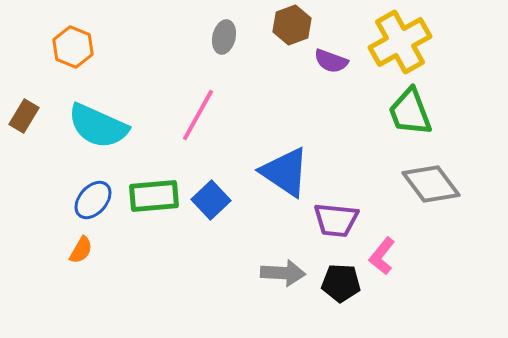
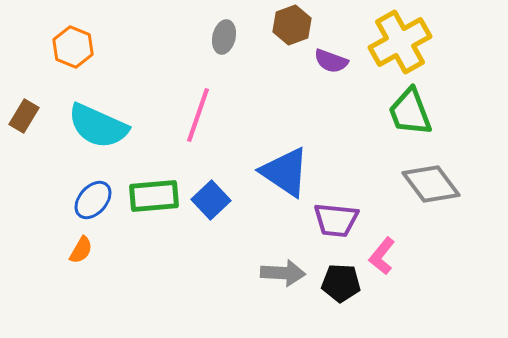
pink line: rotated 10 degrees counterclockwise
